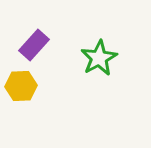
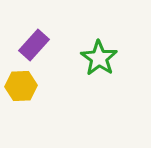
green star: rotated 9 degrees counterclockwise
